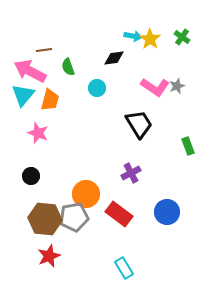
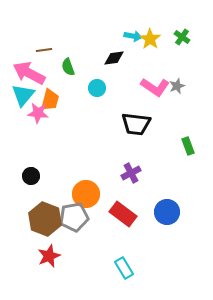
pink arrow: moved 1 px left, 2 px down
black trapezoid: moved 3 px left; rotated 128 degrees clockwise
pink star: moved 20 px up; rotated 15 degrees counterclockwise
red rectangle: moved 4 px right
brown hexagon: rotated 16 degrees clockwise
